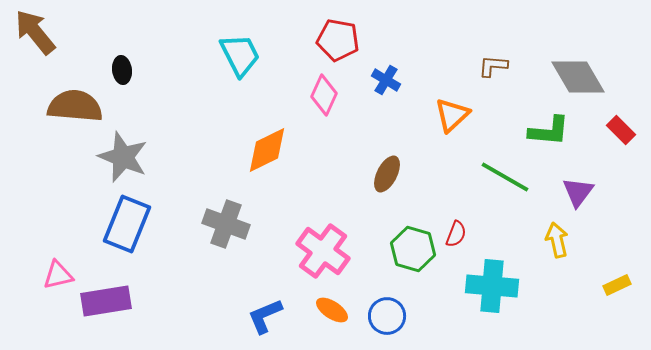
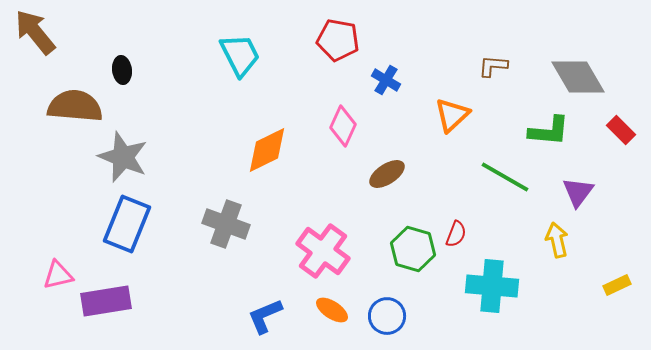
pink diamond: moved 19 px right, 31 px down
brown ellipse: rotated 30 degrees clockwise
